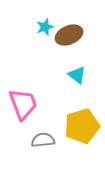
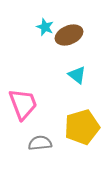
cyan star: rotated 30 degrees counterclockwise
yellow pentagon: moved 1 px down
gray semicircle: moved 3 px left, 3 px down
